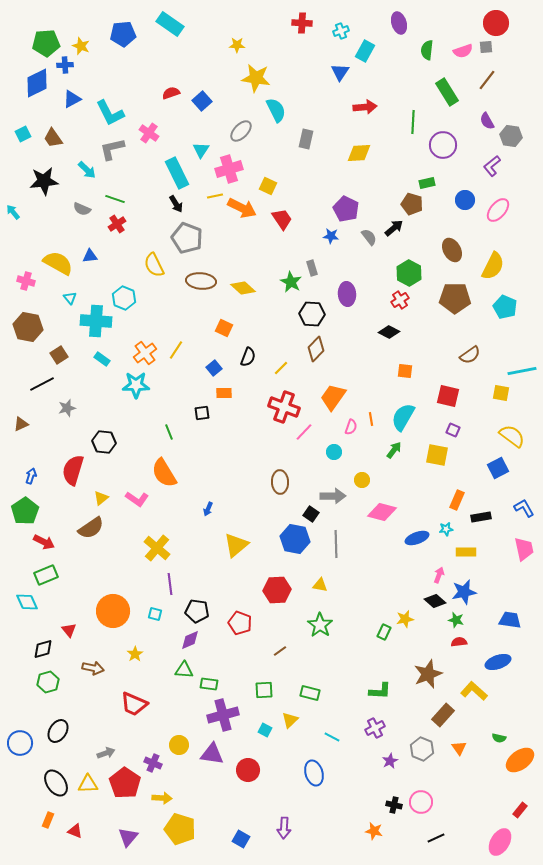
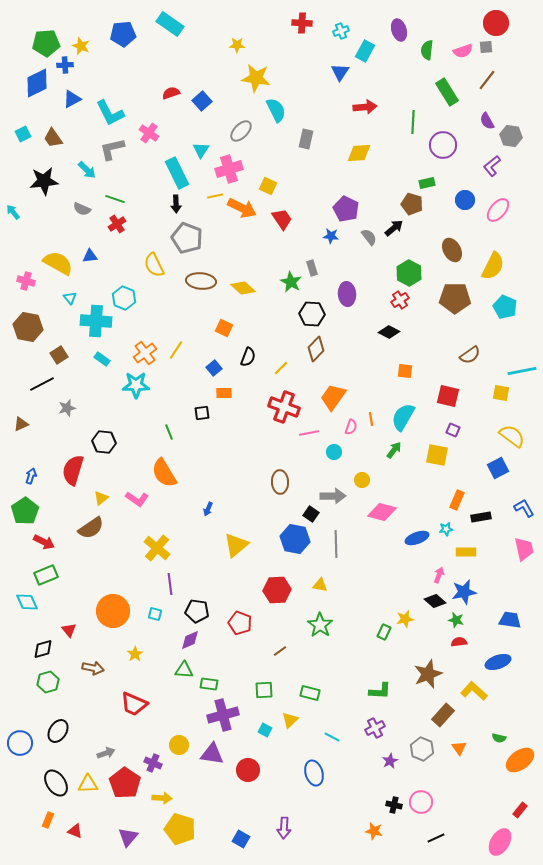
purple ellipse at (399, 23): moved 7 px down
black arrow at (176, 204): rotated 30 degrees clockwise
pink line at (304, 432): moved 5 px right, 1 px down; rotated 36 degrees clockwise
